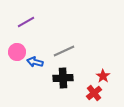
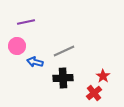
purple line: rotated 18 degrees clockwise
pink circle: moved 6 px up
